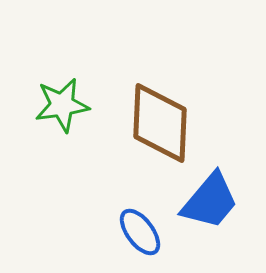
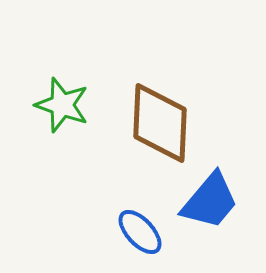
green star: rotated 28 degrees clockwise
blue ellipse: rotated 6 degrees counterclockwise
